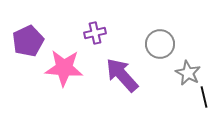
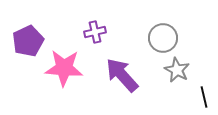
purple cross: moved 1 px up
gray circle: moved 3 px right, 6 px up
gray star: moved 11 px left, 3 px up
